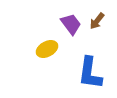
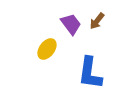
yellow ellipse: rotated 25 degrees counterclockwise
